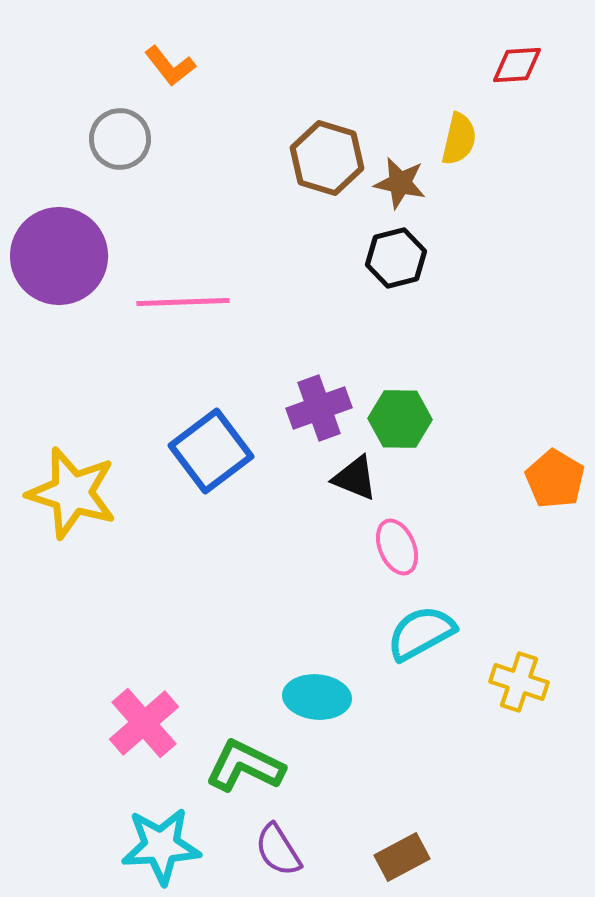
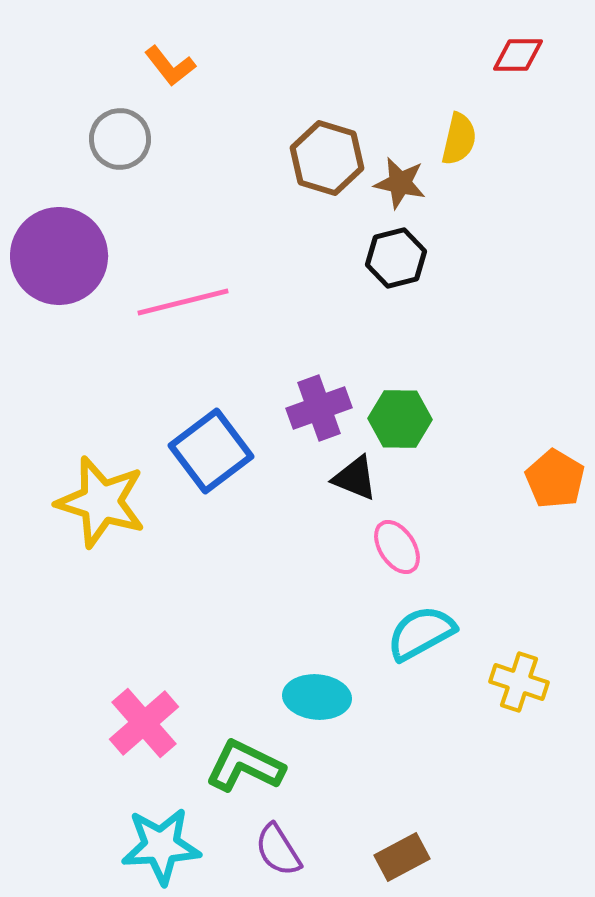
red diamond: moved 1 px right, 10 px up; rotated 4 degrees clockwise
pink line: rotated 12 degrees counterclockwise
yellow star: moved 29 px right, 9 px down
pink ellipse: rotated 10 degrees counterclockwise
